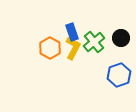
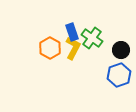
black circle: moved 12 px down
green cross: moved 2 px left, 4 px up; rotated 15 degrees counterclockwise
